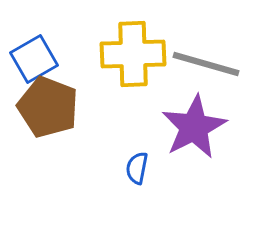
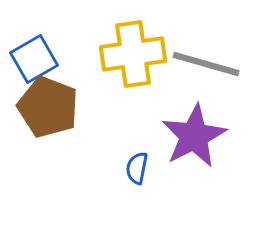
yellow cross: rotated 6 degrees counterclockwise
purple star: moved 9 px down
